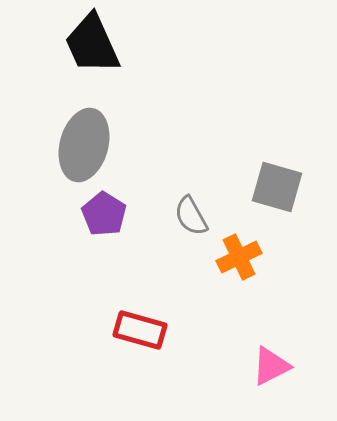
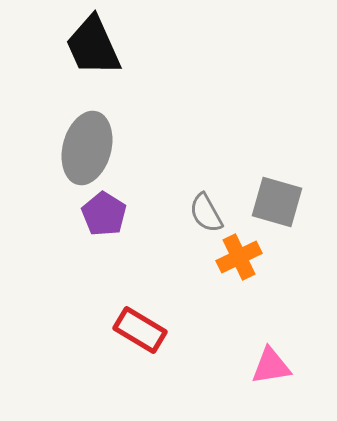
black trapezoid: moved 1 px right, 2 px down
gray ellipse: moved 3 px right, 3 px down
gray square: moved 15 px down
gray semicircle: moved 15 px right, 3 px up
red rectangle: rotated 15 degrees clockwise
pink triangle: rotated 18 degrees clockwise
